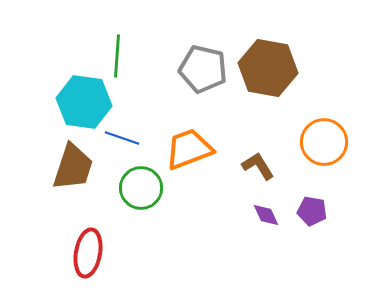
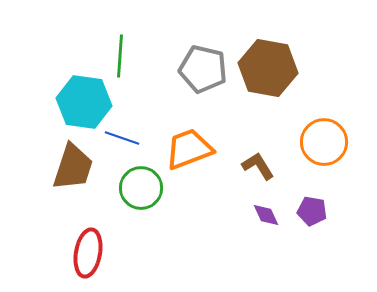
green line: moved 3 px right
